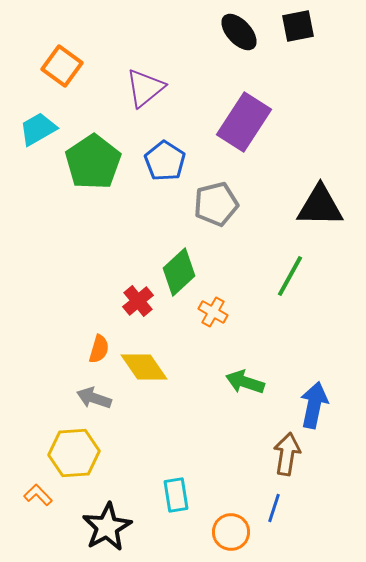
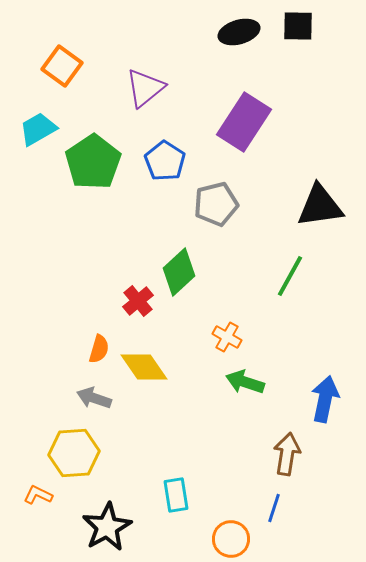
black square: rotated 12 degrees clockwise
black ellipse: rotated 63 degrees counterclockwise
black triangle: rotated 9 degrees counterclockwise
orange cross: moved 14 px right, 25 px down
blue arrow: moved 11 px right, 6 px up
orange L-shape: rotated 20 degrees counterclockwise
orange circle: moved 7 px down
